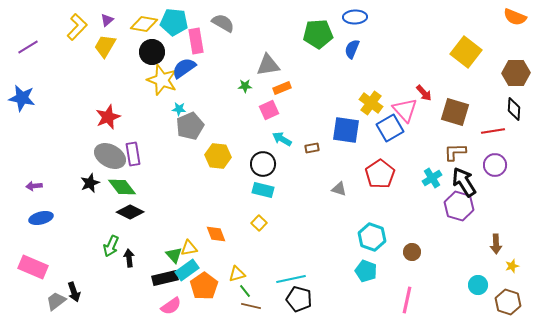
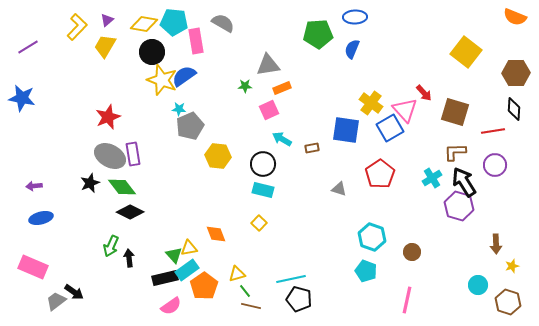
blue semicircle at (184, 68): moved 8 px down
black arrow at (74, 292): rotated 36 degrees counterclockwise
